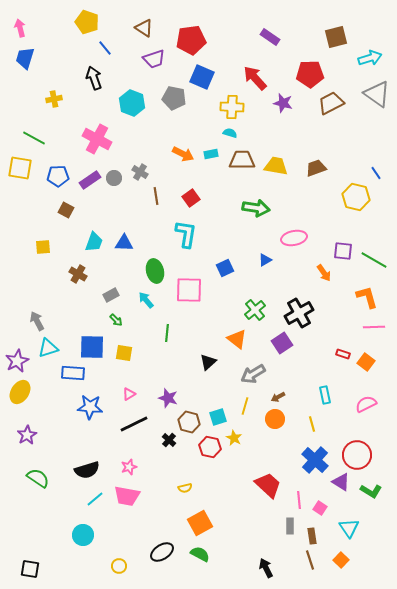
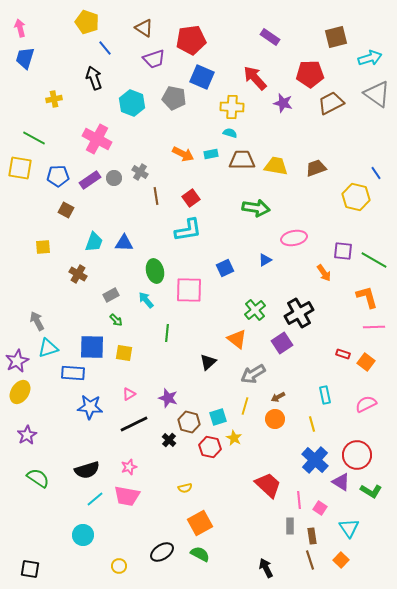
cyan L-shape at (186, 234): moved 2 px right, 4 px up; rotated 72 degrees clockwise
